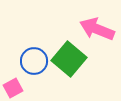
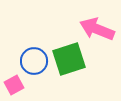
green square: rotated 32 degrees clockwise
pink square: moved 1 px right, 3 px up
